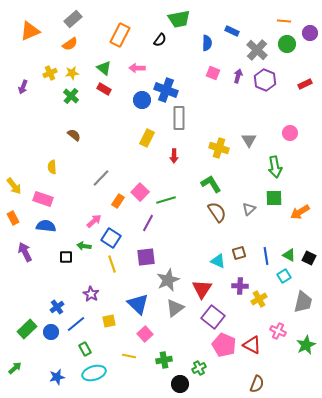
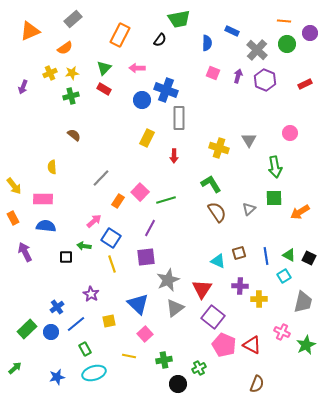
orange semicircle at (70, 44): moved 5 px left, 4 px down
green triangle at (104, 68): rotated 35 degrees clockwise
green cross at (71, 96): rotated 35 degrees clockwise
pink rectangle at (43, 199): rotated 18 degrees counterclockwise
purple line at (148, 223): moved 2 px right, 5 px down
yellow cross at (259, 299): rotated 28 degrees clockwise
pink cross at (278, 331): moved 4 px right, 1 px down
black circle at (180, 384): moved 2 px left
